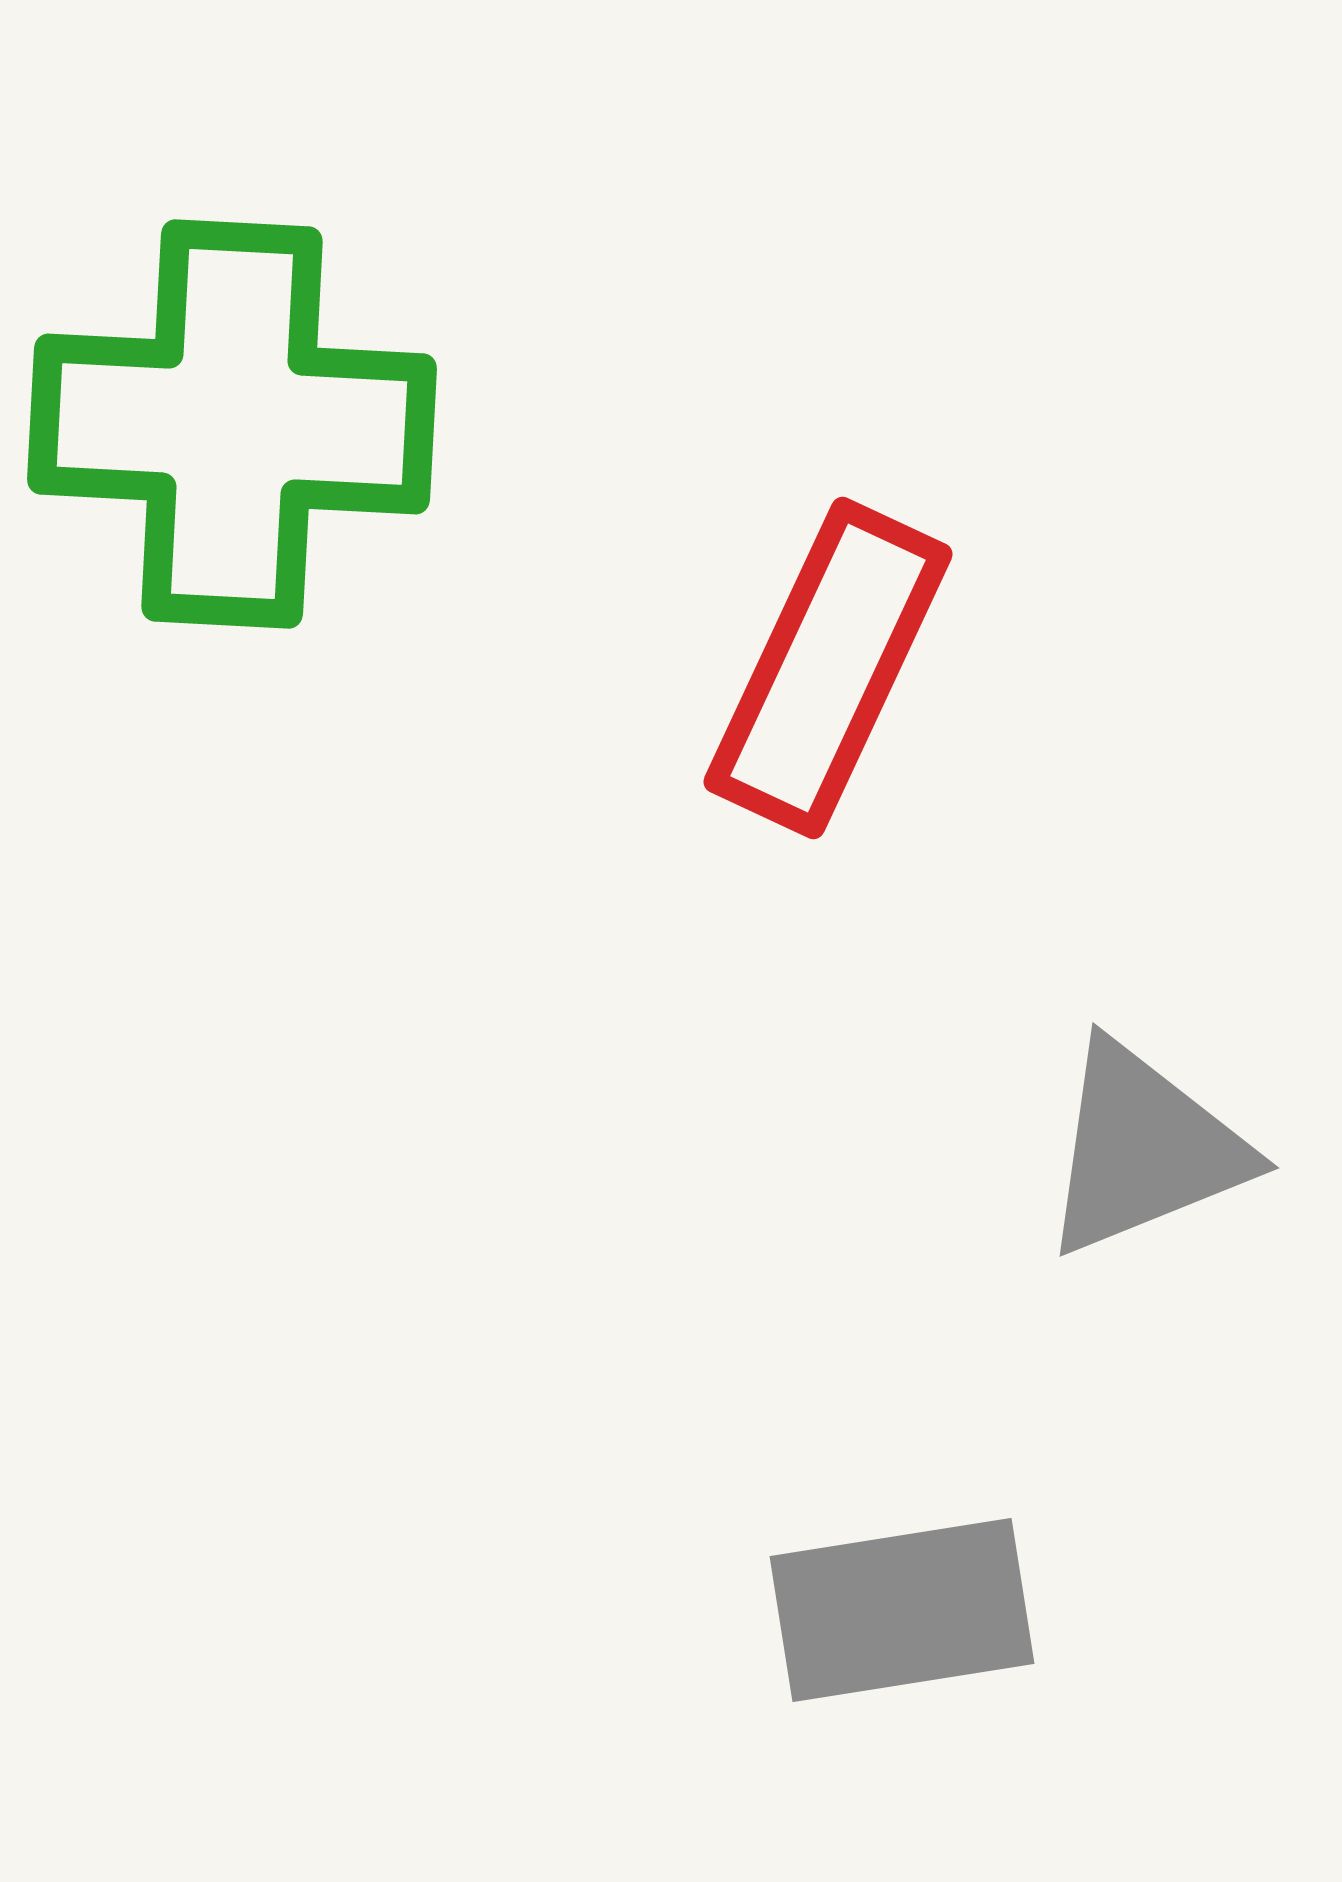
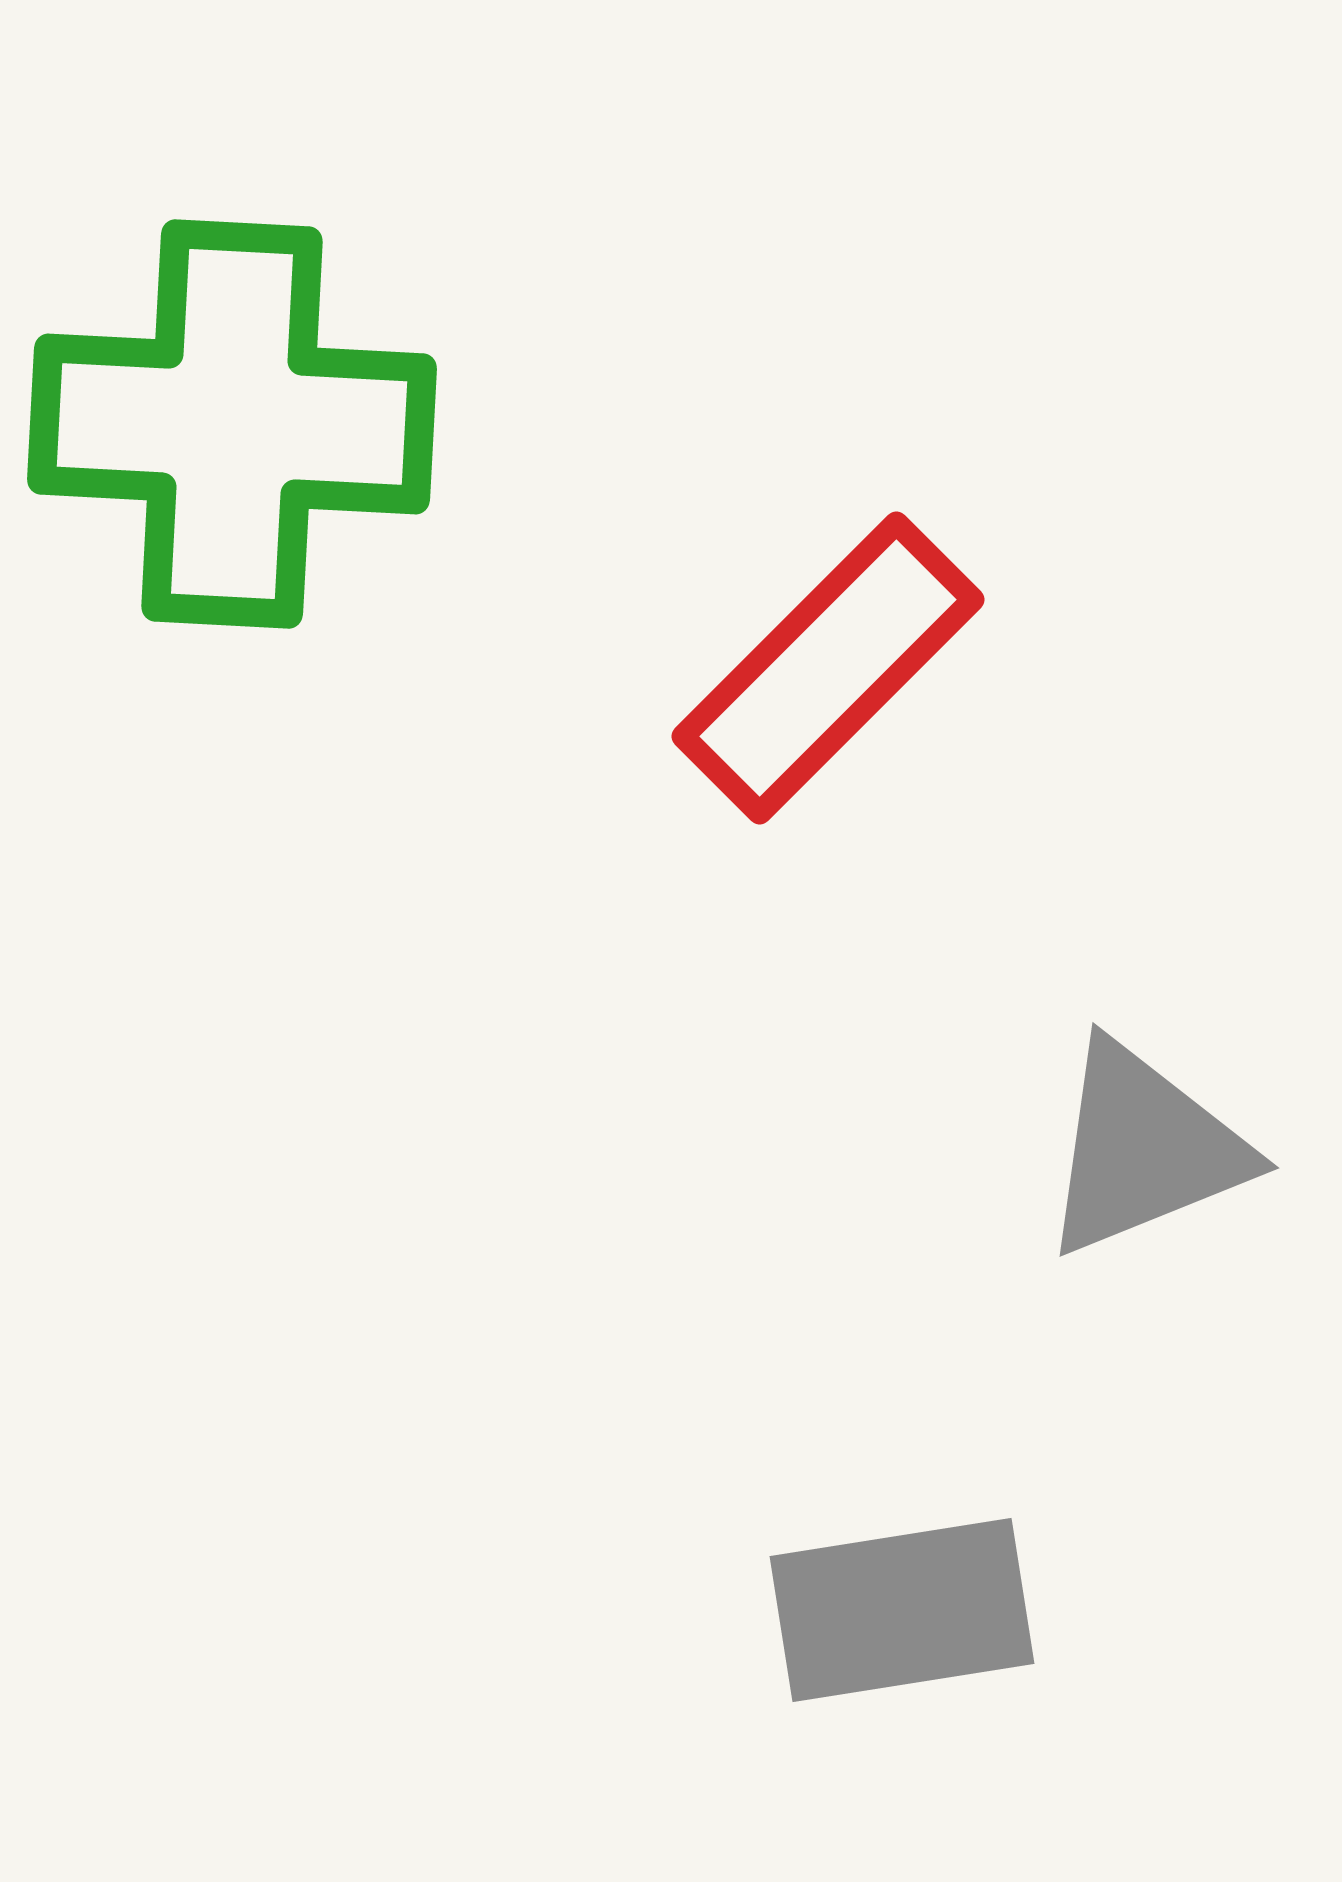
red rectangle: rotated 20 degrees clockwise
